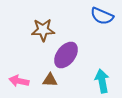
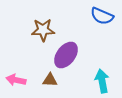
pink arrow: moved 3 px left, 1 px up
